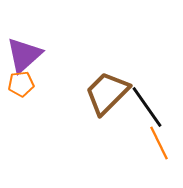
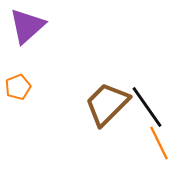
purple triangle: moved 3 px right, 29 px up
orange pentagon: moved 3 px left, 3 px down; rotated 15 degrees counterclockwise
brown trapezoid: moved 11 px down
